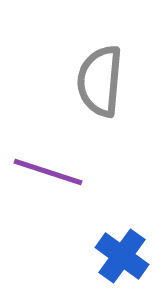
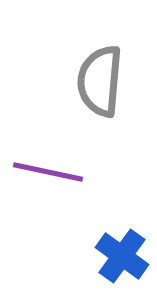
purple line: rotated 6 degrees counterclockwise
